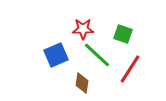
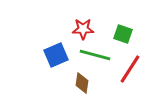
green line: moved 2 px left; rotated 28 degrees counterclockwise
